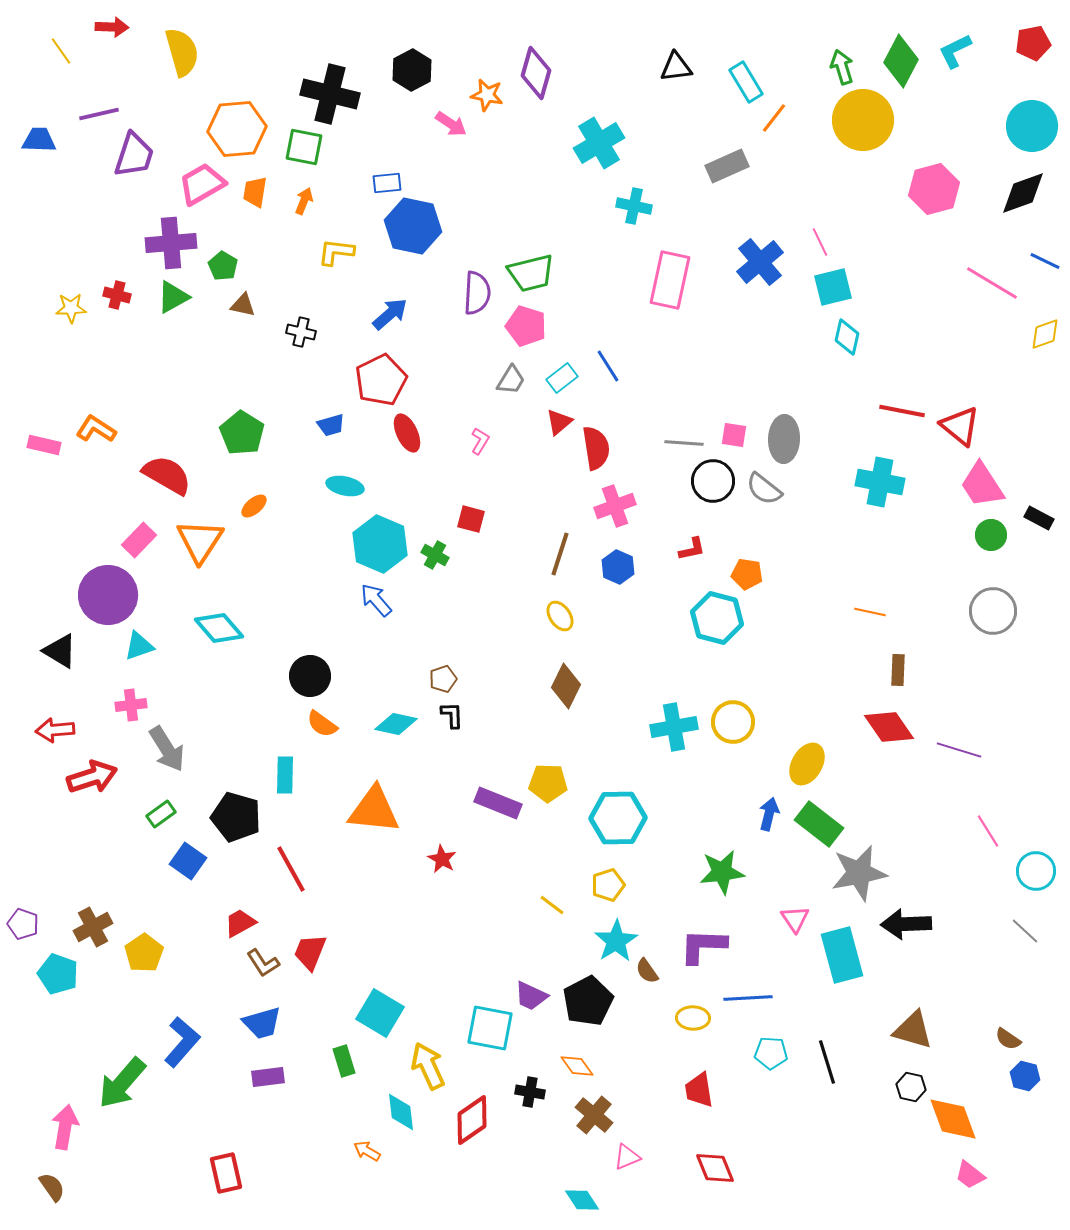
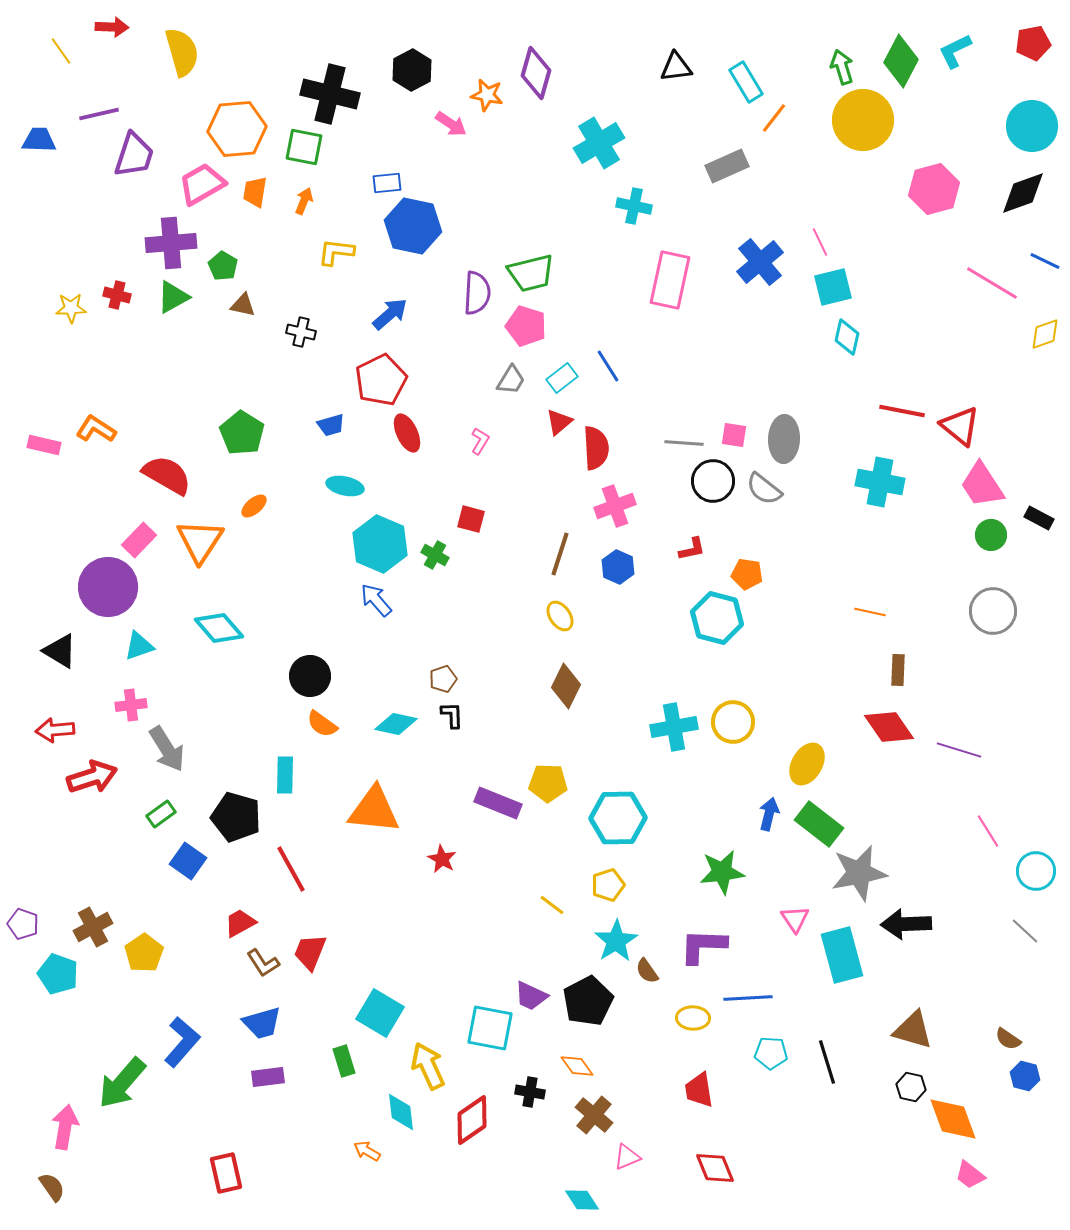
red semicircle at (596, 448): rotated 6 degrees clockwise
purple circle at (108, 595): moved 8 px up
